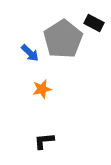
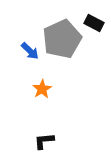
gray pentagon: moved 1 px left; rotated 9 degrees clockwise
blue arrow: moved 2 px up
orange star: rotated 18 degrees counterclockwise
